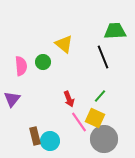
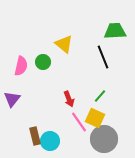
pink semicircle: rotated 18 degrees clockwise
